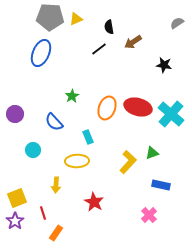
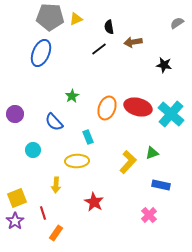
brown arrow: rotated 24 degrees clockwise
